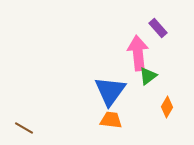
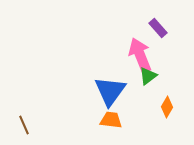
pink arrow: moved 2 px right, 2 px down; rotated 16 degrees counterclockwise
brown line: moved 3 px up; rotated 36 degrees clockwise
